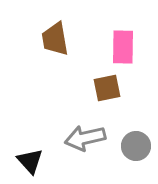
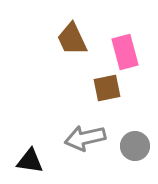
brown trapezoid: moved 17 px right; rotated 15 degrees counterclockwise
pink rectangle: moved 2 px right, 5 px down; rotated 16 degrees counterclockwise
gray circle: moved 1 px left
black triangle: rotated 40 degrees counterclockwise
